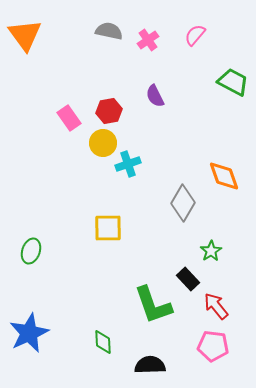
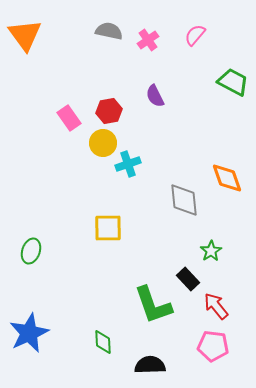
orange diamond: moved 3 px right, 2 px down
gray diamond: moved 1 px right, 3 px up; rotated 36 degrees counterclockwise
